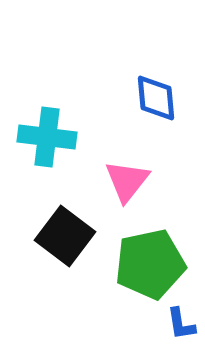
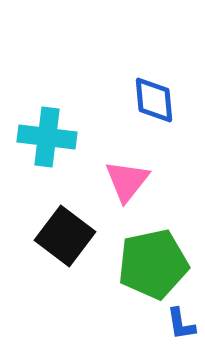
blue diamond: moved 2 px left, 2 px down
green pentagon: moved 3 px right
